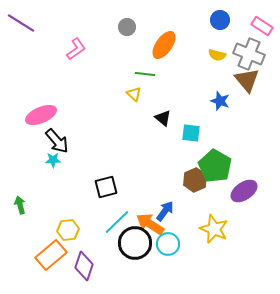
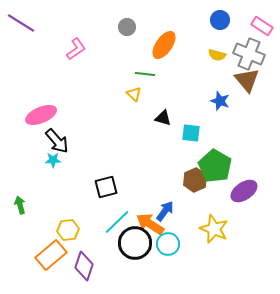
black triangle: rotated 24 degrees counterclockwise
